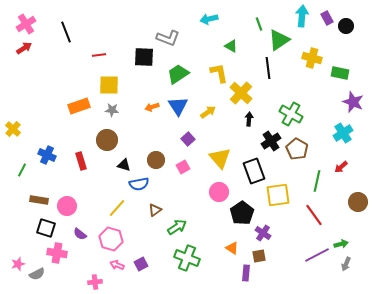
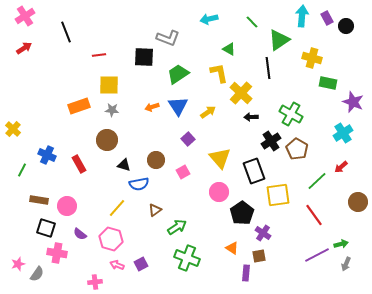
pink cross at (26, 24): moved 1 px left, 8 px up
green line at (259, 24): moved 7 px left, 2 px up; rotated 24 degrees counterclockwise
green triangle at (231, 46): moved 2 px left, 3 px down
green rectangle at (340, 73): moved 12 px left, 10 px down
black arrow at (249, 119): moved 2 px right, 2 px up; rotated 96 degrees counterclockwise
red rectangle at (81, 161): moved 2 px left, 3 px down; rotated 12 degrees counterclockwise
pink square at (183, 167): moved 5 px down
green line at (317, 181): rotated 35 degrees clockwise
gray semicircle at (37, 274): rotated 28 degrees counterclockwise
